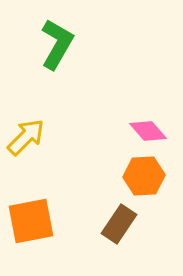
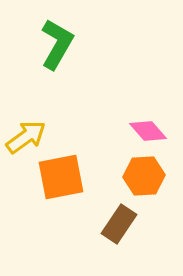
yellow arrow: rotated 9 degrees clockwise
orange square: moved 30 px right, 44 px up
